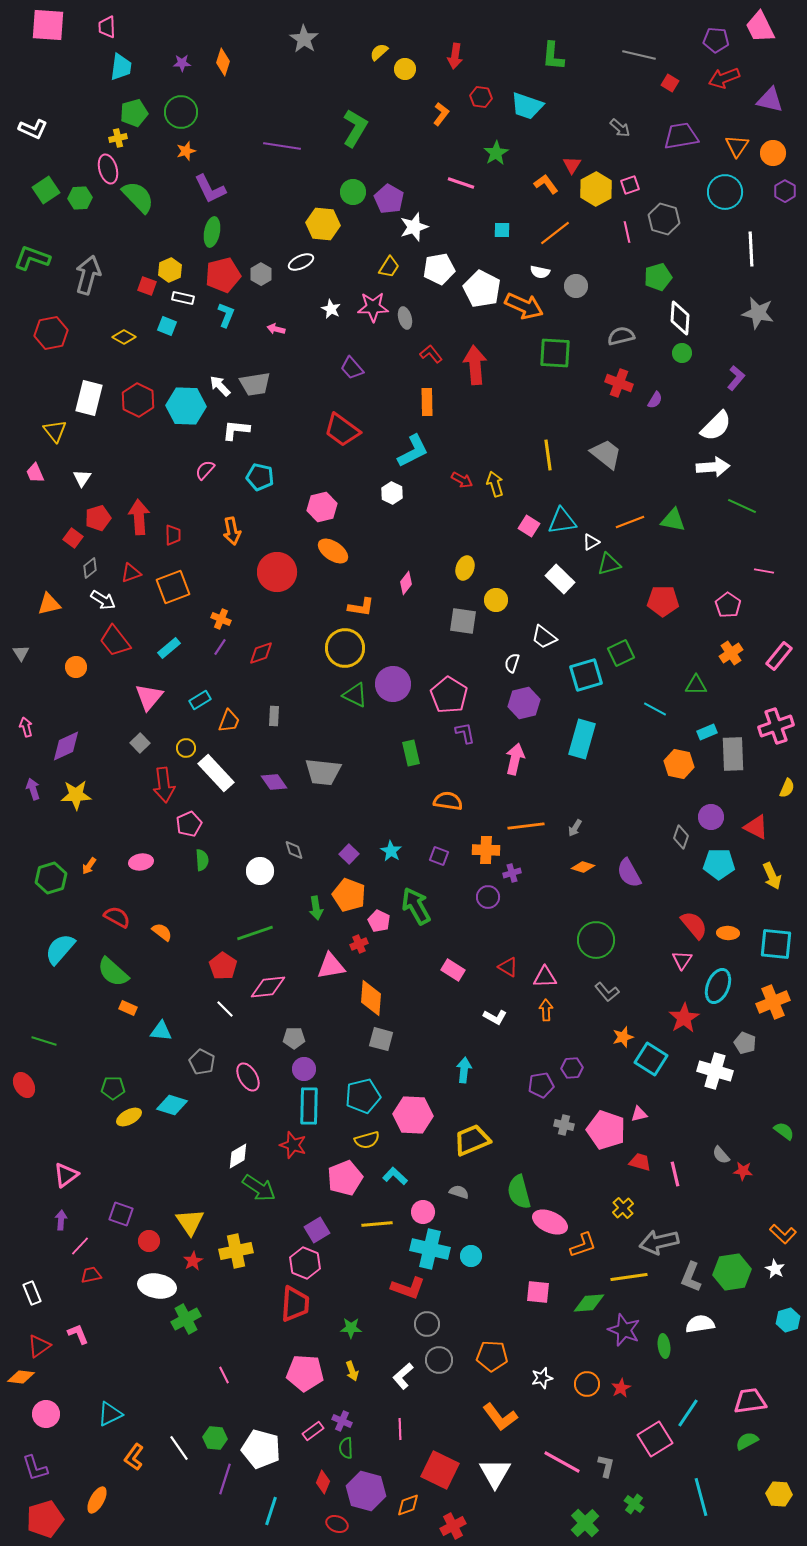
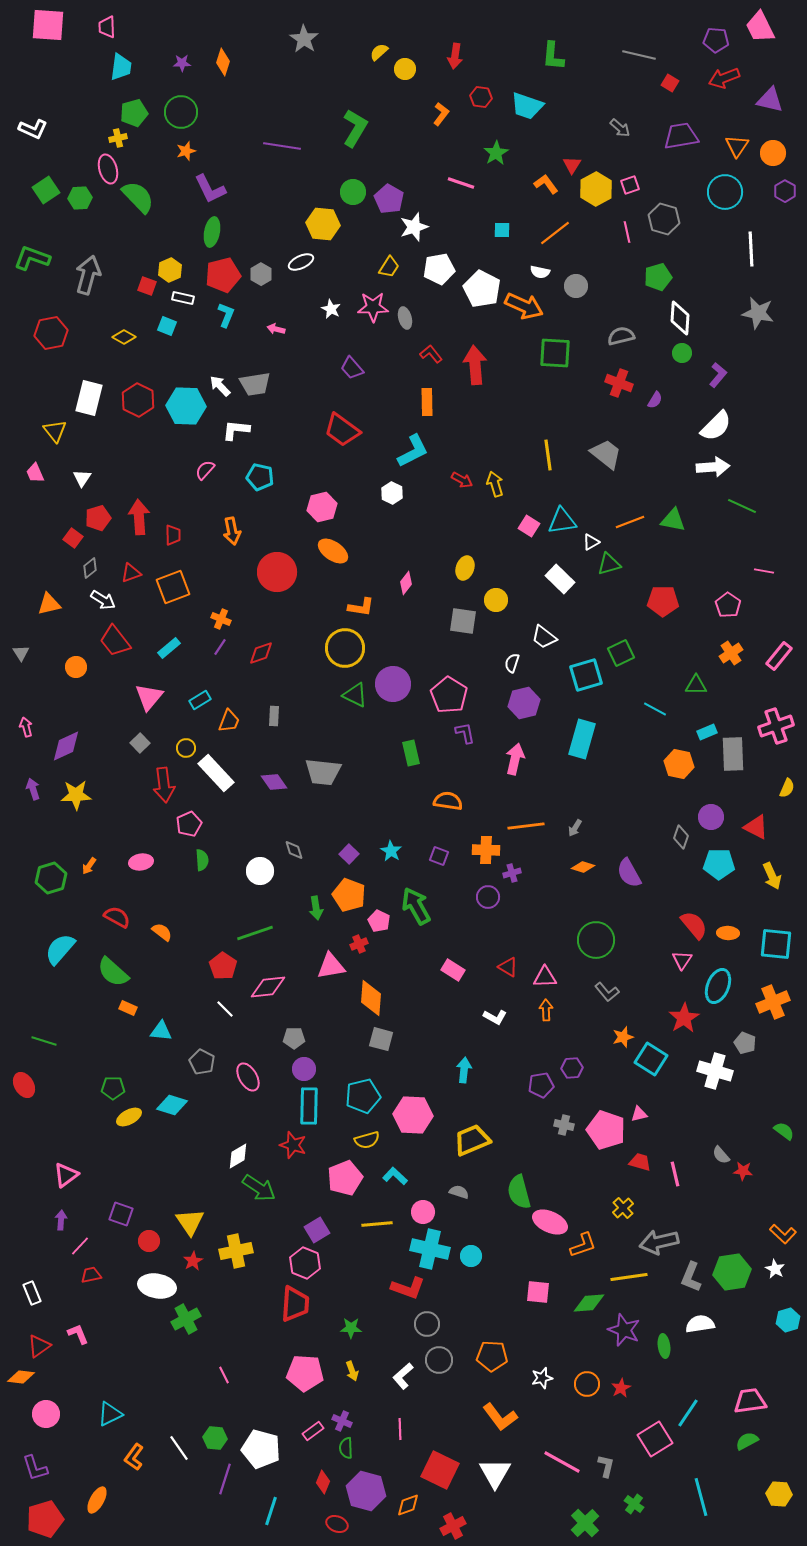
purple L-shape at (736, 378): moved 18 px left, 3 px up
